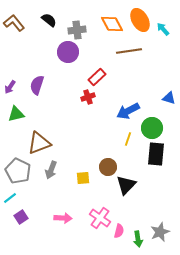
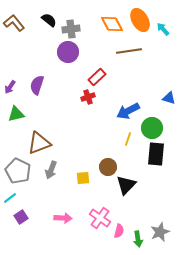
gray cross: moved 6 px left, 1 px up
